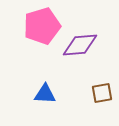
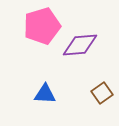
brown square: rotated 25 degrees counterclockwise
